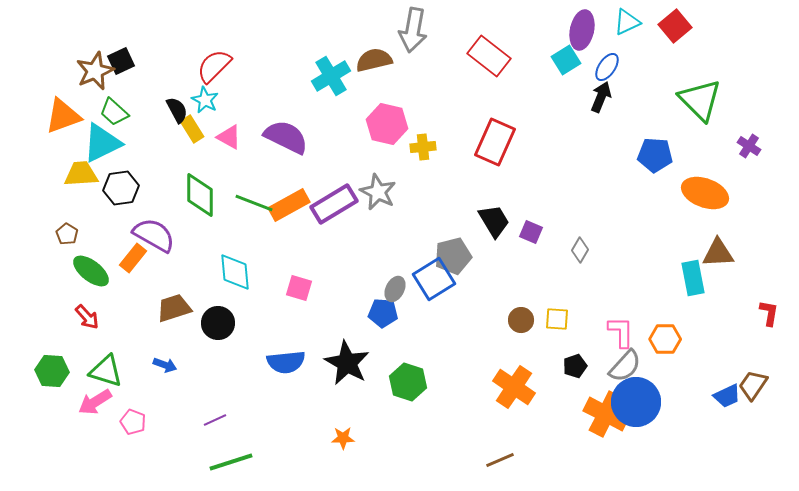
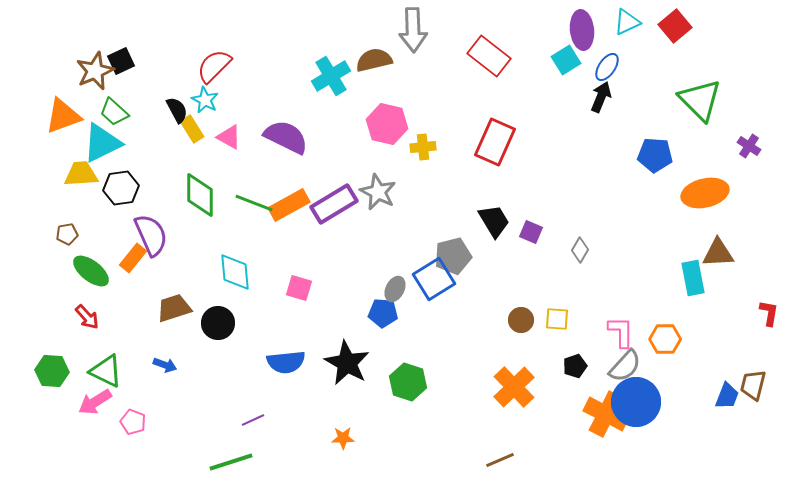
gray arrow at (413, 30): rotated 12 degrees counterclockwise
purple ellipse at (582, 30): rotated 18 degrees counterclockwise
orange ellipse at (705, 193): rotated 33 degrees counterclockwise
brown pentagon at (67, 234): rotated 30 degrees clockwise
purple semicircle at (154, 235): moved 3 px left; rotated 36 degrees clockwise
green triangle at (106, 371): rotated 9 degrees clockwise
brown trapezoid at (753, 385): rotated 20 degrees counterclockwise
orange cross at (514, 387): rotated 12 degrees clockwise
blue trapezoid at (727, 396): rotated 44 degrees counterclockwise
purple line at (215, 420): moved 38 px right
